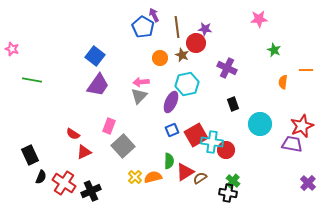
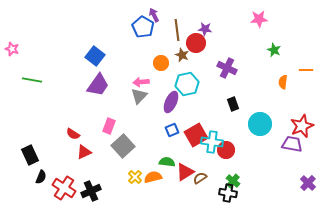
brown line at (177, 27): moved 3 px down
orange circle at (160, 58): moved 1 px right, 5 px down
green semicircle at (169, 161): moved 2 px left, 1 px down; rotated 84 degrees counterclockwise
red cross at (64, 183): moved 5 px down
